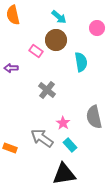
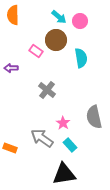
orange semicircle: rotated 12 degrees clockwise
pink circle: moved 17 px left, 7 px up
cyan semicircle: moved 4 px up
